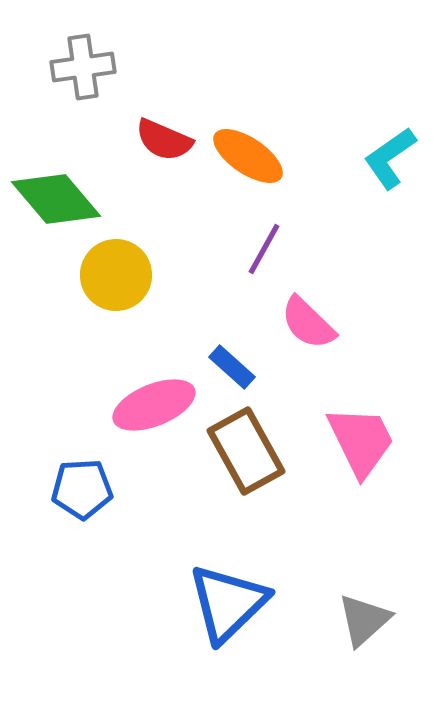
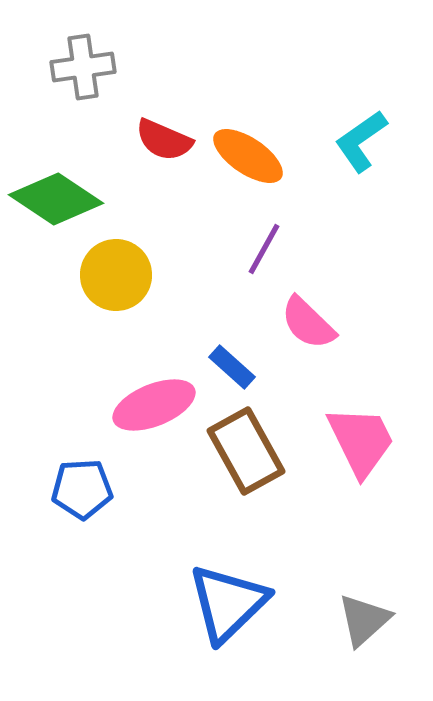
cyan L-shape: moved 29 px left, 17 px up
green diamond: rotated 16 degrees counterclockwise
